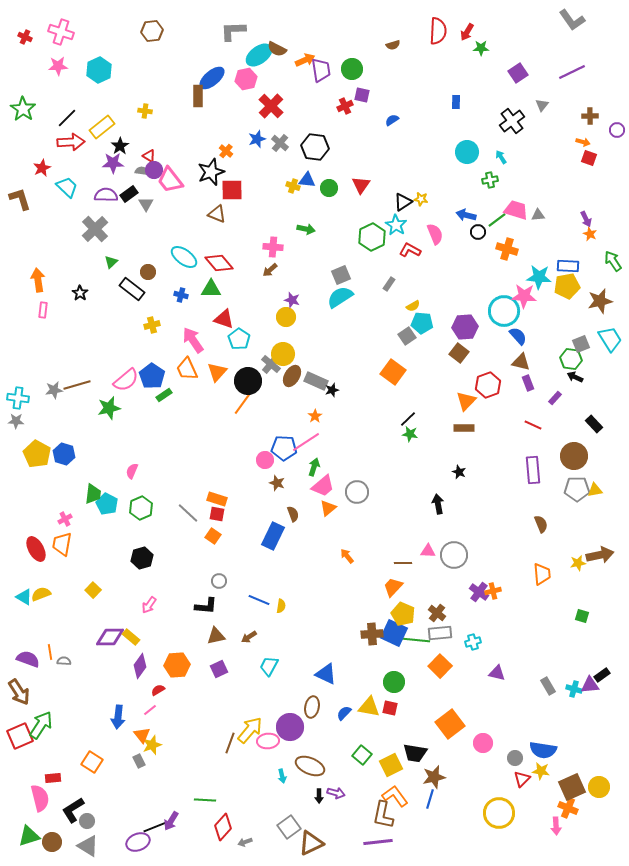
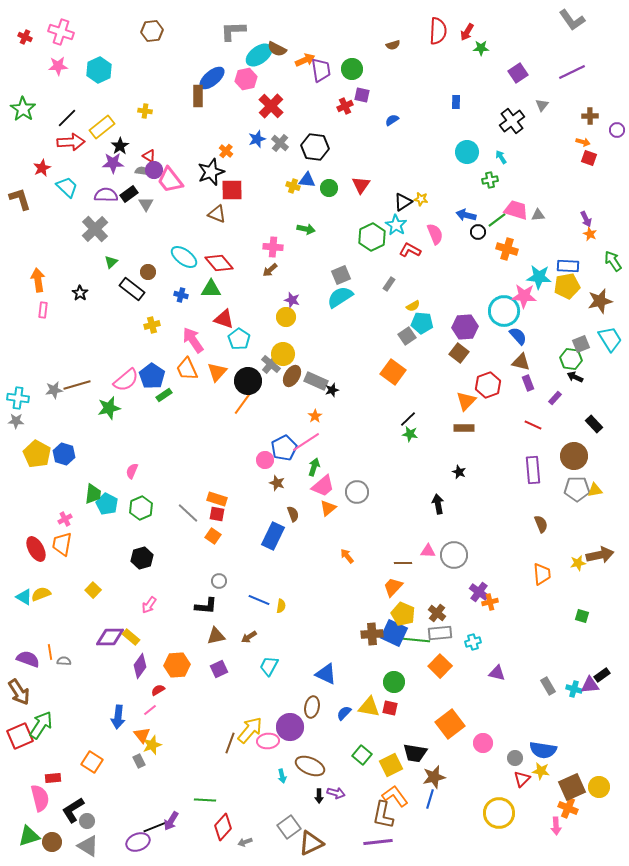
blue pentagon at (284, 448): rotated 30 degrees counterclockwise
orange cross at (493, 591): moved 3 px left, 11 px down
